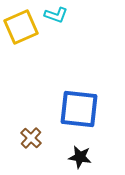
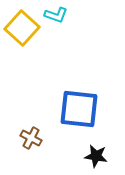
yellow square: moved 1 px right, 1 px down; rotated 24 degrees counterclockwise
brown cross: rotated 15 degrees counterclockwise
black star: moved 16 px right, 1 px up
